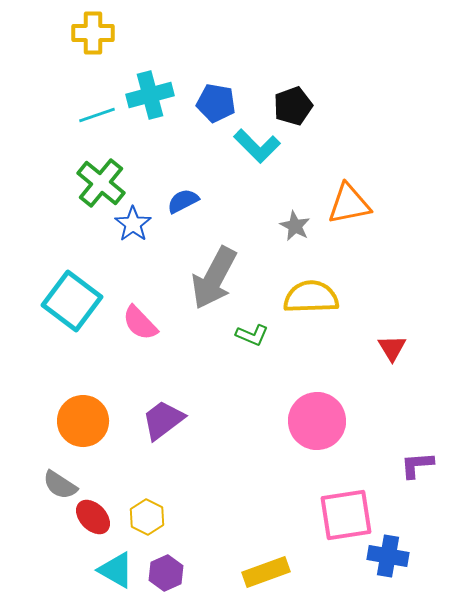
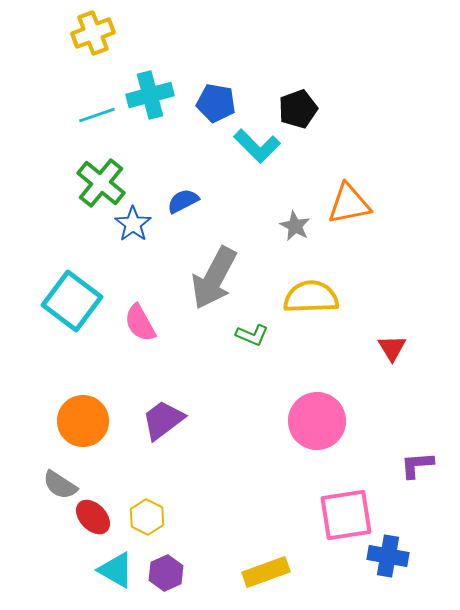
yellow cross: rotated 21 degrees counterclockwise
black pentagon: moved 5 px right, 3 px down
pink semicircle: rotated 15 degrees clockwise
